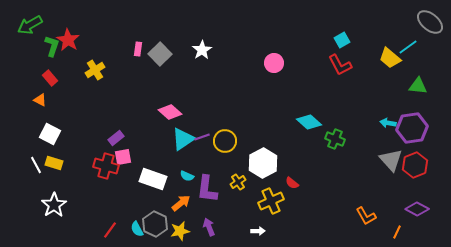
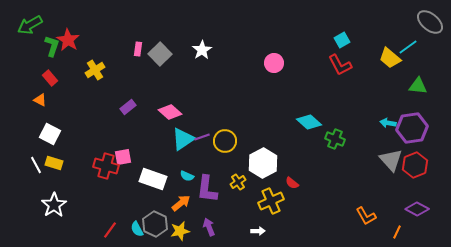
purple rectangle at (116, 138): moved 12 px right, 31 px up
